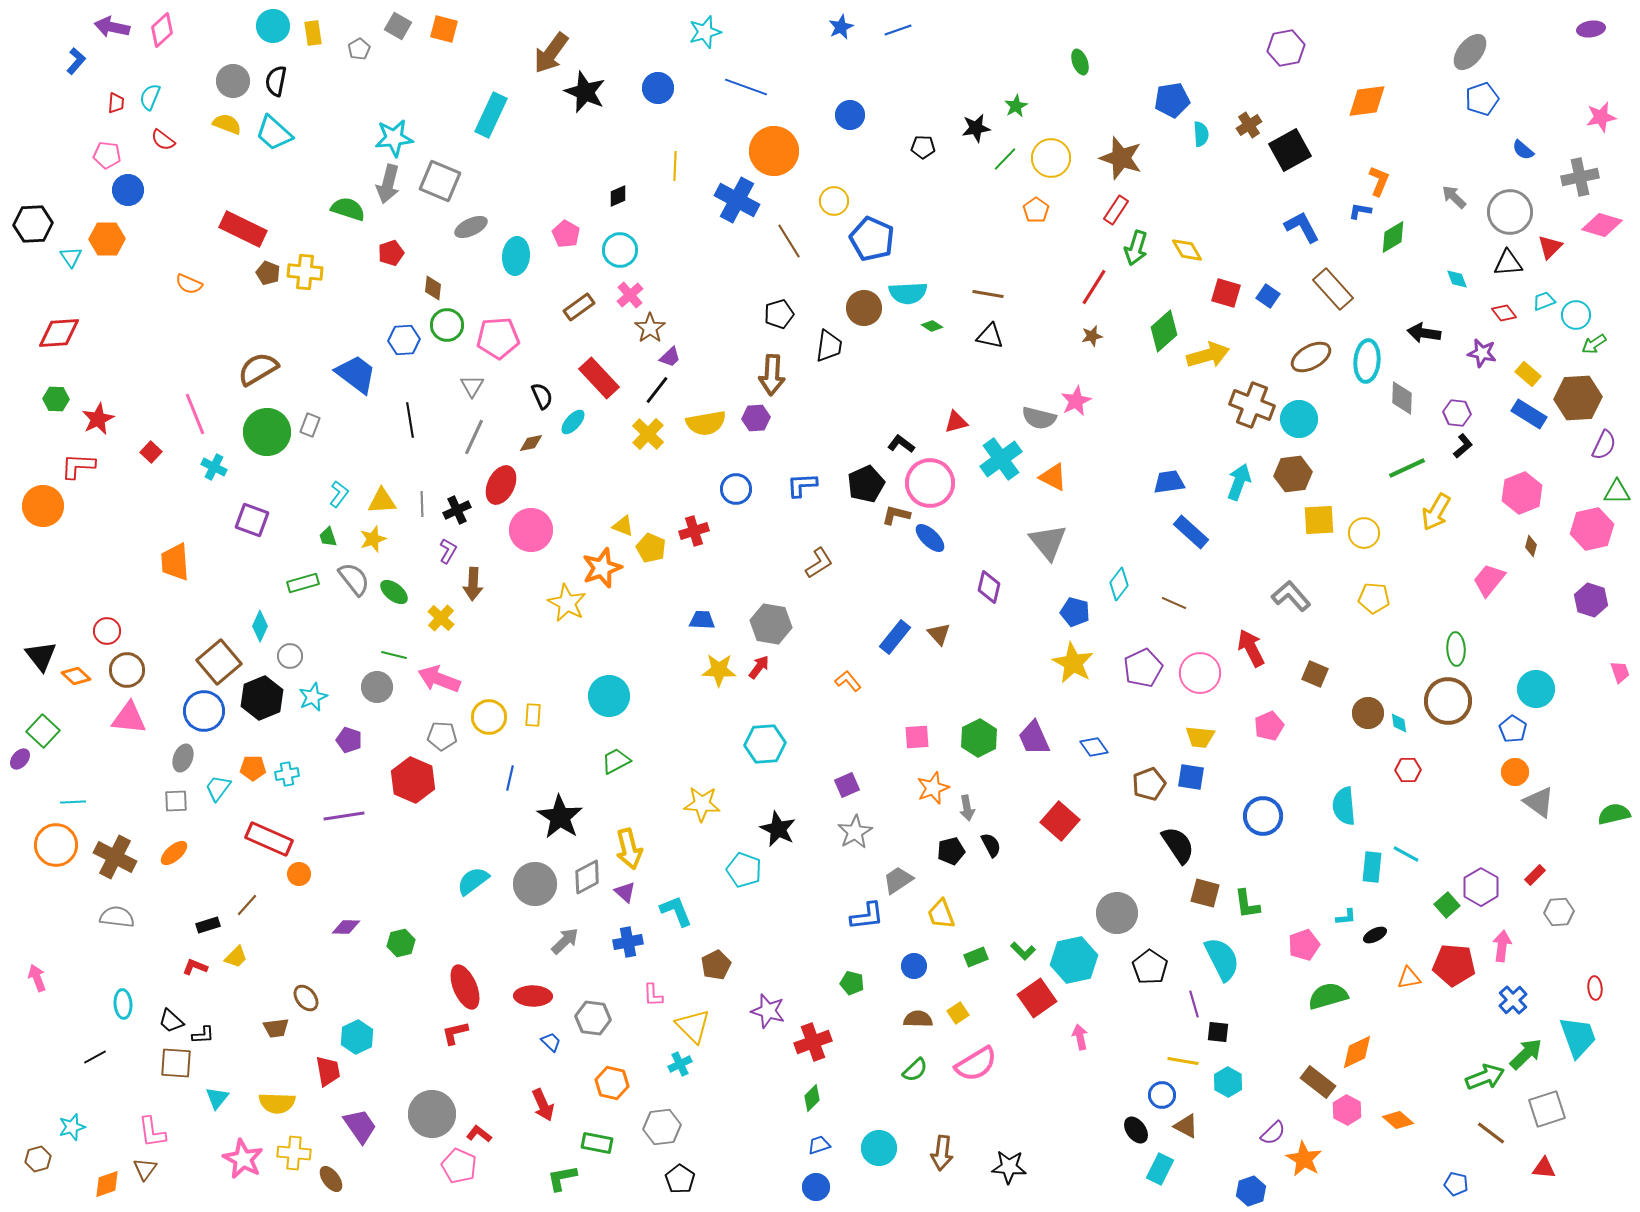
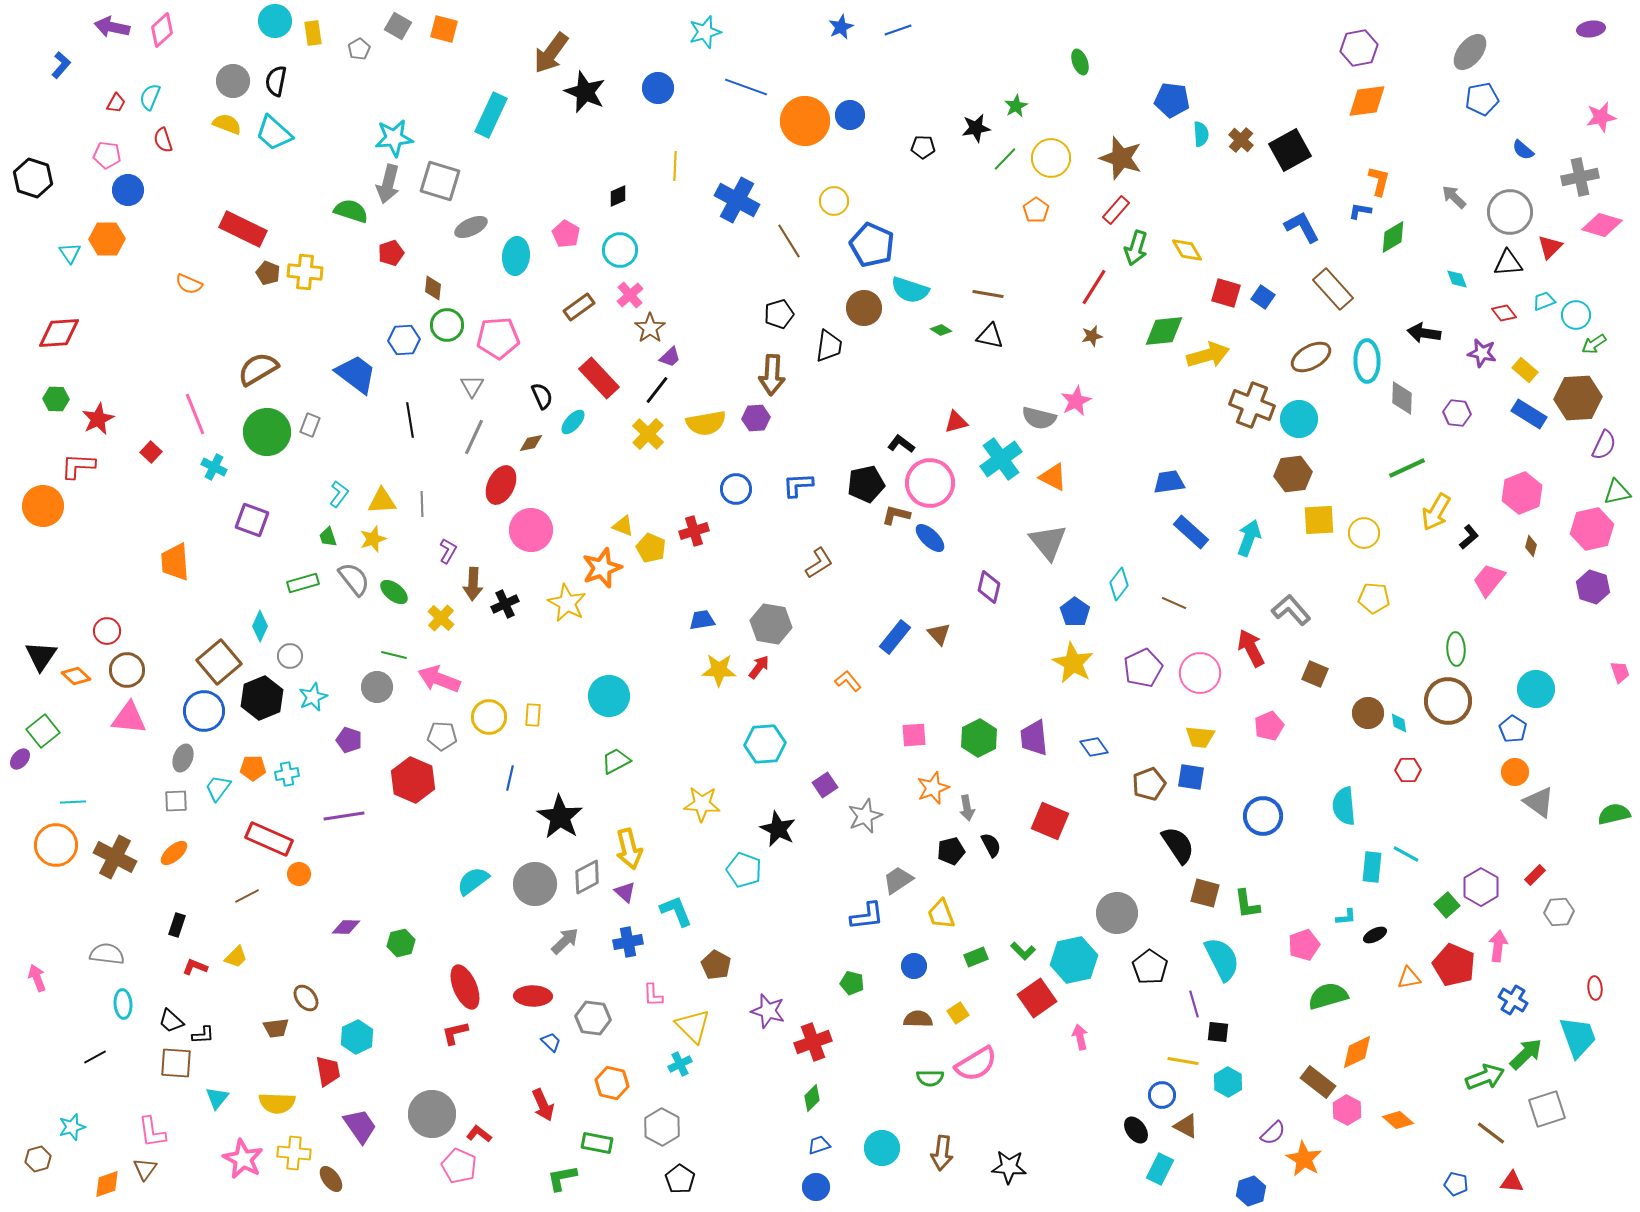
cyan circle at (273, 26): moved 2 px right, 5 px up
purple hexagon at (1286, 48): moved 73 px right
blue L-shape at (76, 61): moved 15 px left, 4 px down
blue pentagon at (1482, 99): rotated 8 degrees clockwise
blue pentagon at (1172, 100): rotated 16 degrees clockwise
red trapezoid at (116, 103): rotated 25 degrees clockwise
brown cross at (1249, 125): moved 8 px left, 15 px down; rotated 15 degrees counterclockwise
red semicircle at (163, 140): rotated 35 degrees clockwise
orange circle at (774, 151): moved 31 px right, 30 px up
gray square at (440, 181): rotated 6 degrees counterclockwise
orange L-shape at (1379, 181): rotated 8 degrees counterclockwise
green semicircle at (348, 209): moved 3 px right, 2 px down
red rectangle at (1116, 210): rotated 8 degrees clockwise
black hexagon at (33, 224): moved 46 px up; rotated 21 degrees clockwise
blue pentagon at (872, 239): moved 6 px down
cyan triangle at (71, 257): moved 1 px left, 4 px up
cyan semicircle at (908, 293): moved 2 px right, 3 px up; rotated 21 degrees clockwise
blue square at (1268, 296): moved 5 px left, 1 px down
green diamond at (932, 326): moved 9 px right, 4 px down
green diamond at (1164, 331): rotated 36 degrees clockwise
cyan ellipse at (1367, 361): rotated 6 degrees counterclockwise
yellow rectangle at (1528, 374): moved 3 px left, 4 px up
black L-shape at (1463, 446): moved 6 px right, 91 px down
cyan arrow at (1239, 482): moved 10 px right, 56 px down
black pentagon at (866, 484): rotated 12 degrees clockwise
blue L-shape at (802, 485): moved 4 px left
green triangle at (1617, 492): rotated 12 degrees counterclockwise
black cross at (457, 510): moved 48 px right, 94 px down
gray L-shape at (1291, 596): moved 14 px down
purple hexagon at (1591, 600): moved 2 px right, 13 px up
blue pentagon at (1075, 612): rotated 20 degrees clockwise
blue trapezoid at (702, 620): rotated 12 degrees counterclockwise
black triangle at (41, 656): rotated 12 degrees clockwise
green square at (43, 731): rotated 8 degrees clockwise
pink square at (917, 737): moved 3 px left, 2 px up
purple trapezoid at (1034, 738): rotated 18 degrees clockwise
purple square at (847, 785): moved 22 px left; rotated 10 degrees counterclockwise
red square at (1060, 821): moved 10 px left; rotated 18 degrees counterclockwise
gray star at (855, 832): moved 10 px right, 16 px up; rotated 8 degrees clockwise
brown line at (247, 905): moved 9 px up; rotated 20 degrees clockwise
gray semicircle at (117, 917): moved 10 px left, 37 px down
black rectangle at (208, 925): moved 31 px left; rotated 55 degrees counterclockwise
pink arrow at (1502, 946): moved 4 px left
brown pentagon at (716, 965): rotated 16 degrees counterclockwise
red pentagon at (1454, 965): rotated 18 degrees clockwise
blue cross at (1513, 1000): rotated 16 degrees counterclockwise
green semicircle at (915, 1070): moved 15 px right, 8 px down; rotated 44 degrees clockwise
gray hexagon at (662, 1127): rotated 24 degrees counterclockwise
cyan circle at (879, 1148): moved 3 px right
red triangle at (1544, 1168): moved 32 px left, 14 px down
